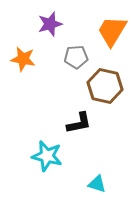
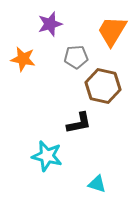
brown hexagon: moved 2 px left
